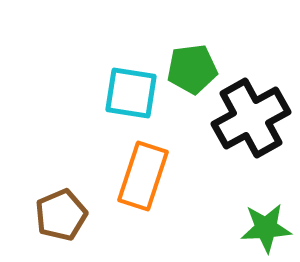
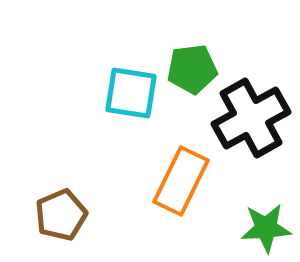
orange rectangle: moved 38 px right, 5 px down; rotated 8 degrees clockwise
